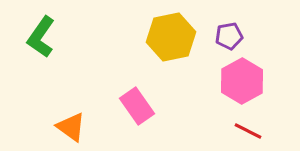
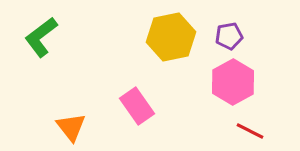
green L-shape: rotated 18 degrees clockwise
pink hexagon: moved 9 px left, 1 px down
orange triangle: rotated 16 degrees clockwise
red line: moved 2 px right
